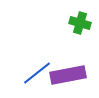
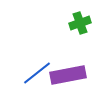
green cross: rotated 35 degrees counterclockwise
